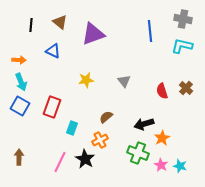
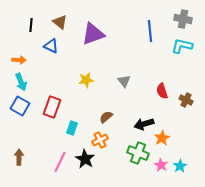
blue triangle: moved 2 px left, 5 px up
brown cross: moved 12 px down; rotated 16 degrees counterclockwise
cyan star: rotated 24 degrees clockwise
